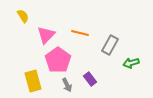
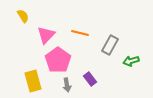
green arrow: moved 2 px up
gray arrow: rotated 16 degrees clockwise
